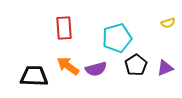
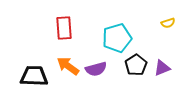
purple triangle: moved 3 px left
